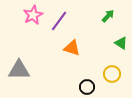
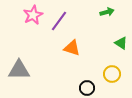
green arrow: moved 1 px left, 4 px up; rotated 32 degrees clockwise
black circle: moved 1 px down
